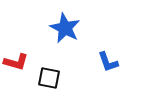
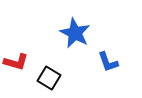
blue star: moved 10 px right, 5 px down
black square: rotated 20 degrees clockwise
